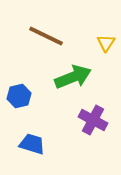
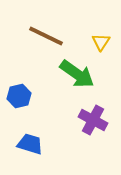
yellow triangle: moved 5 px left, 1 px up
green arrow: moved 4 px right, 3 px up; rotated 57 degrees clockwise
blue trapezoid: moved 2 px left
